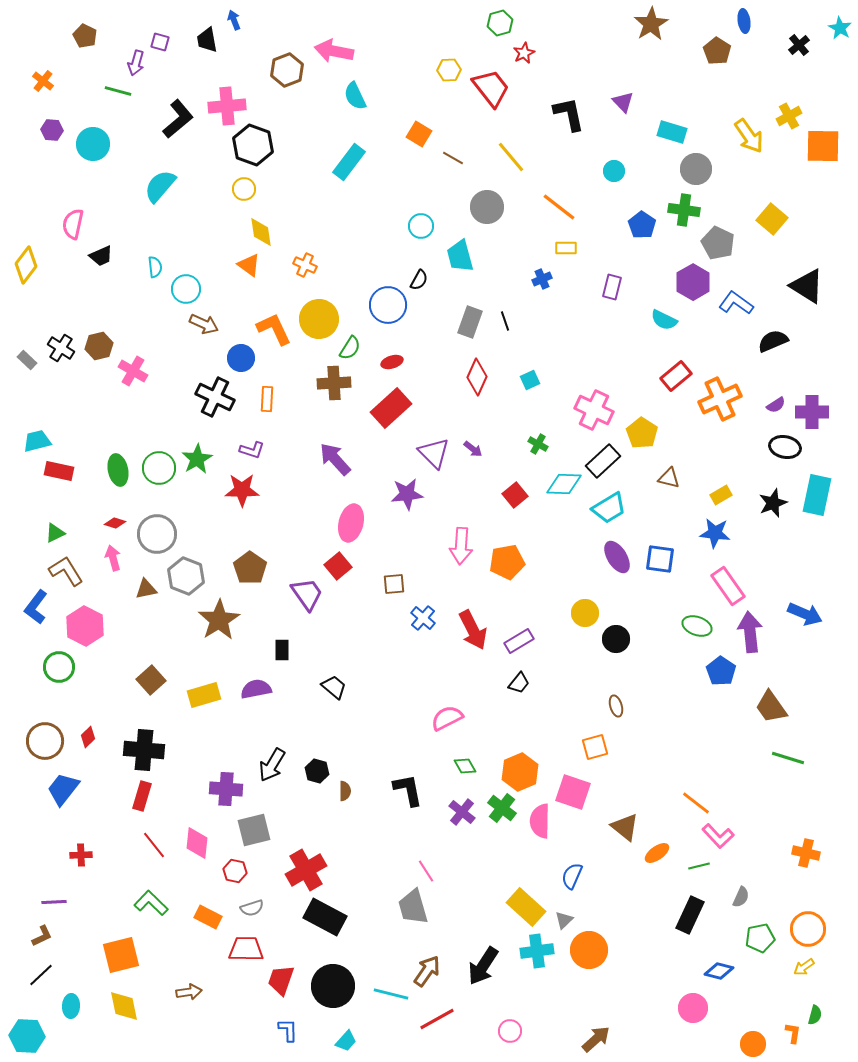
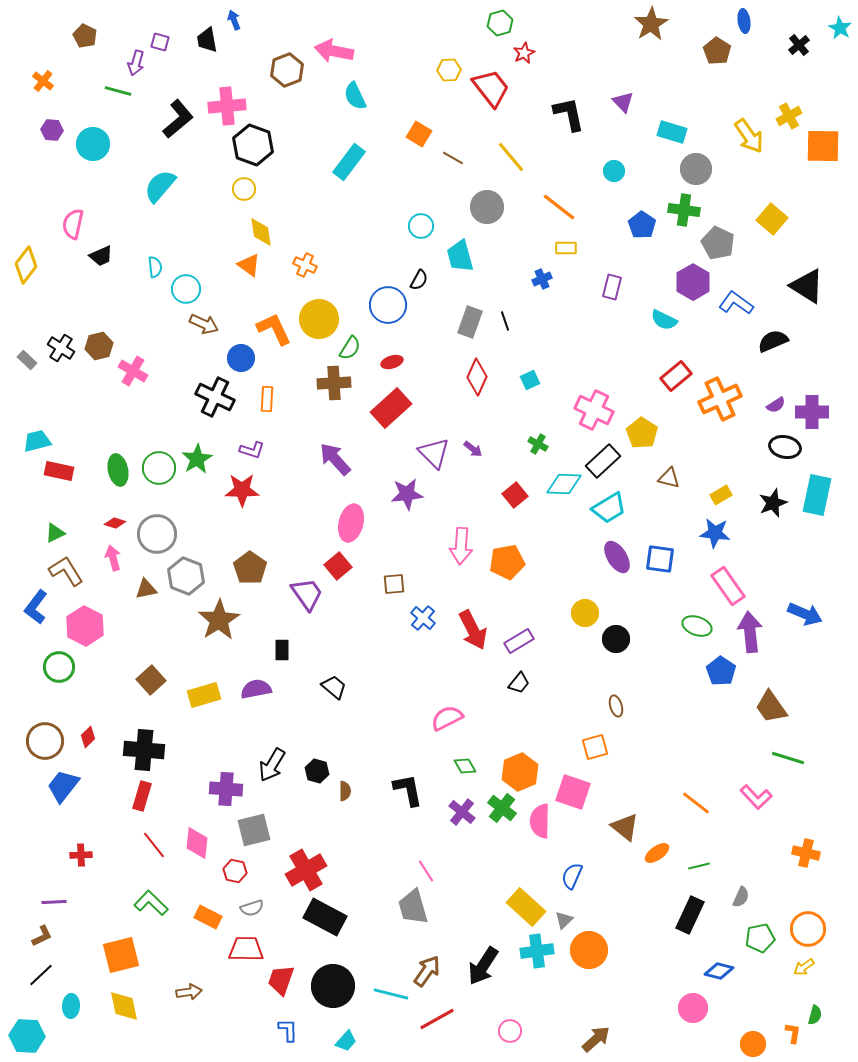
blue trapezoid at (63, 789): moved 3 px up
pink L-shape at (718, 836): moved 38 px right, 39 px up
